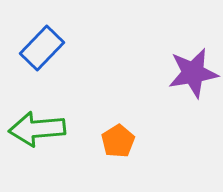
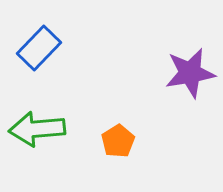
blue rectangle: moved 3 px left
purple star: moved 3 px left
